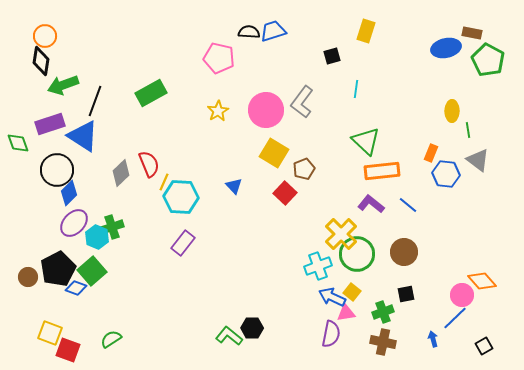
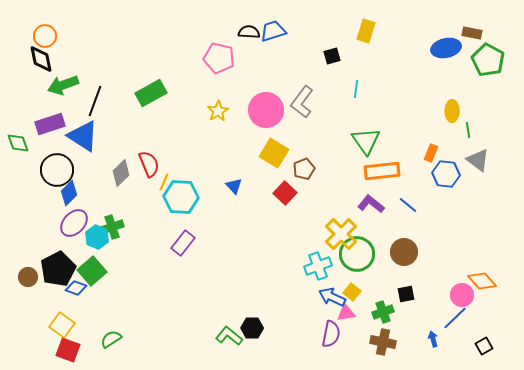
black diamond at (41, 61): moved 2 px up; rotated 20 degrees counterclockwise
green triangle at (366, 141): rotated 12 degrees clockwise
yellow square at (50, 333): moved 12 px right, 8 px up; rotated 15 degrees clockwise
